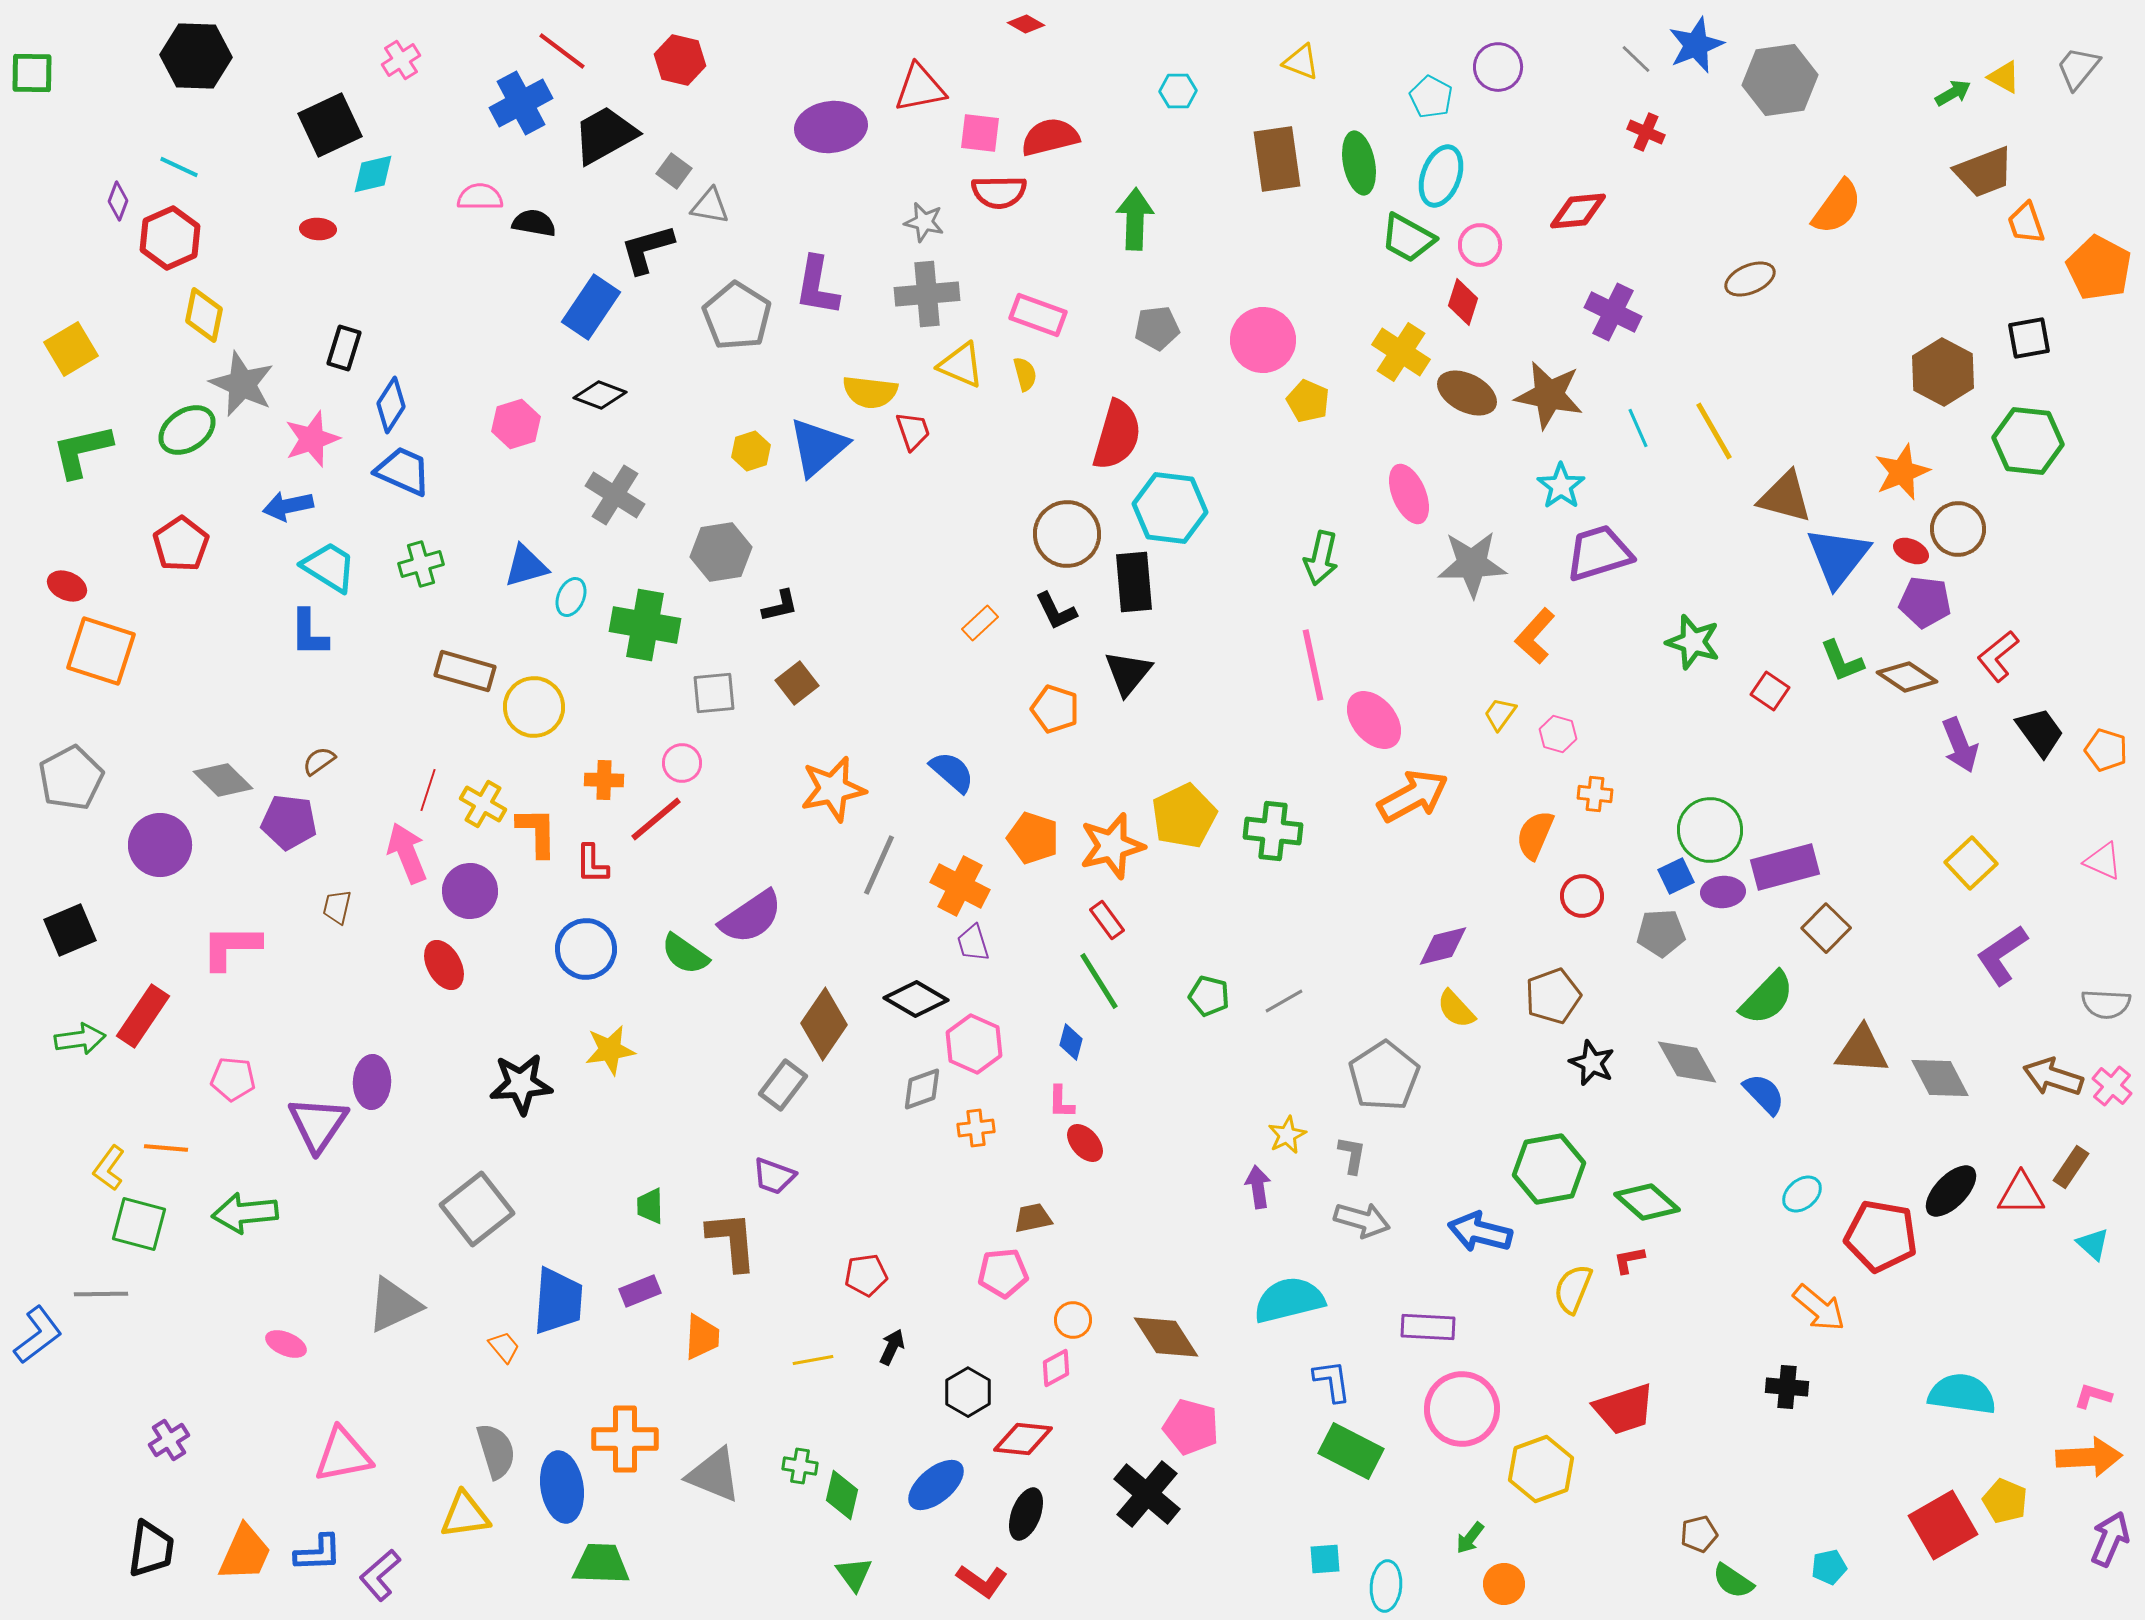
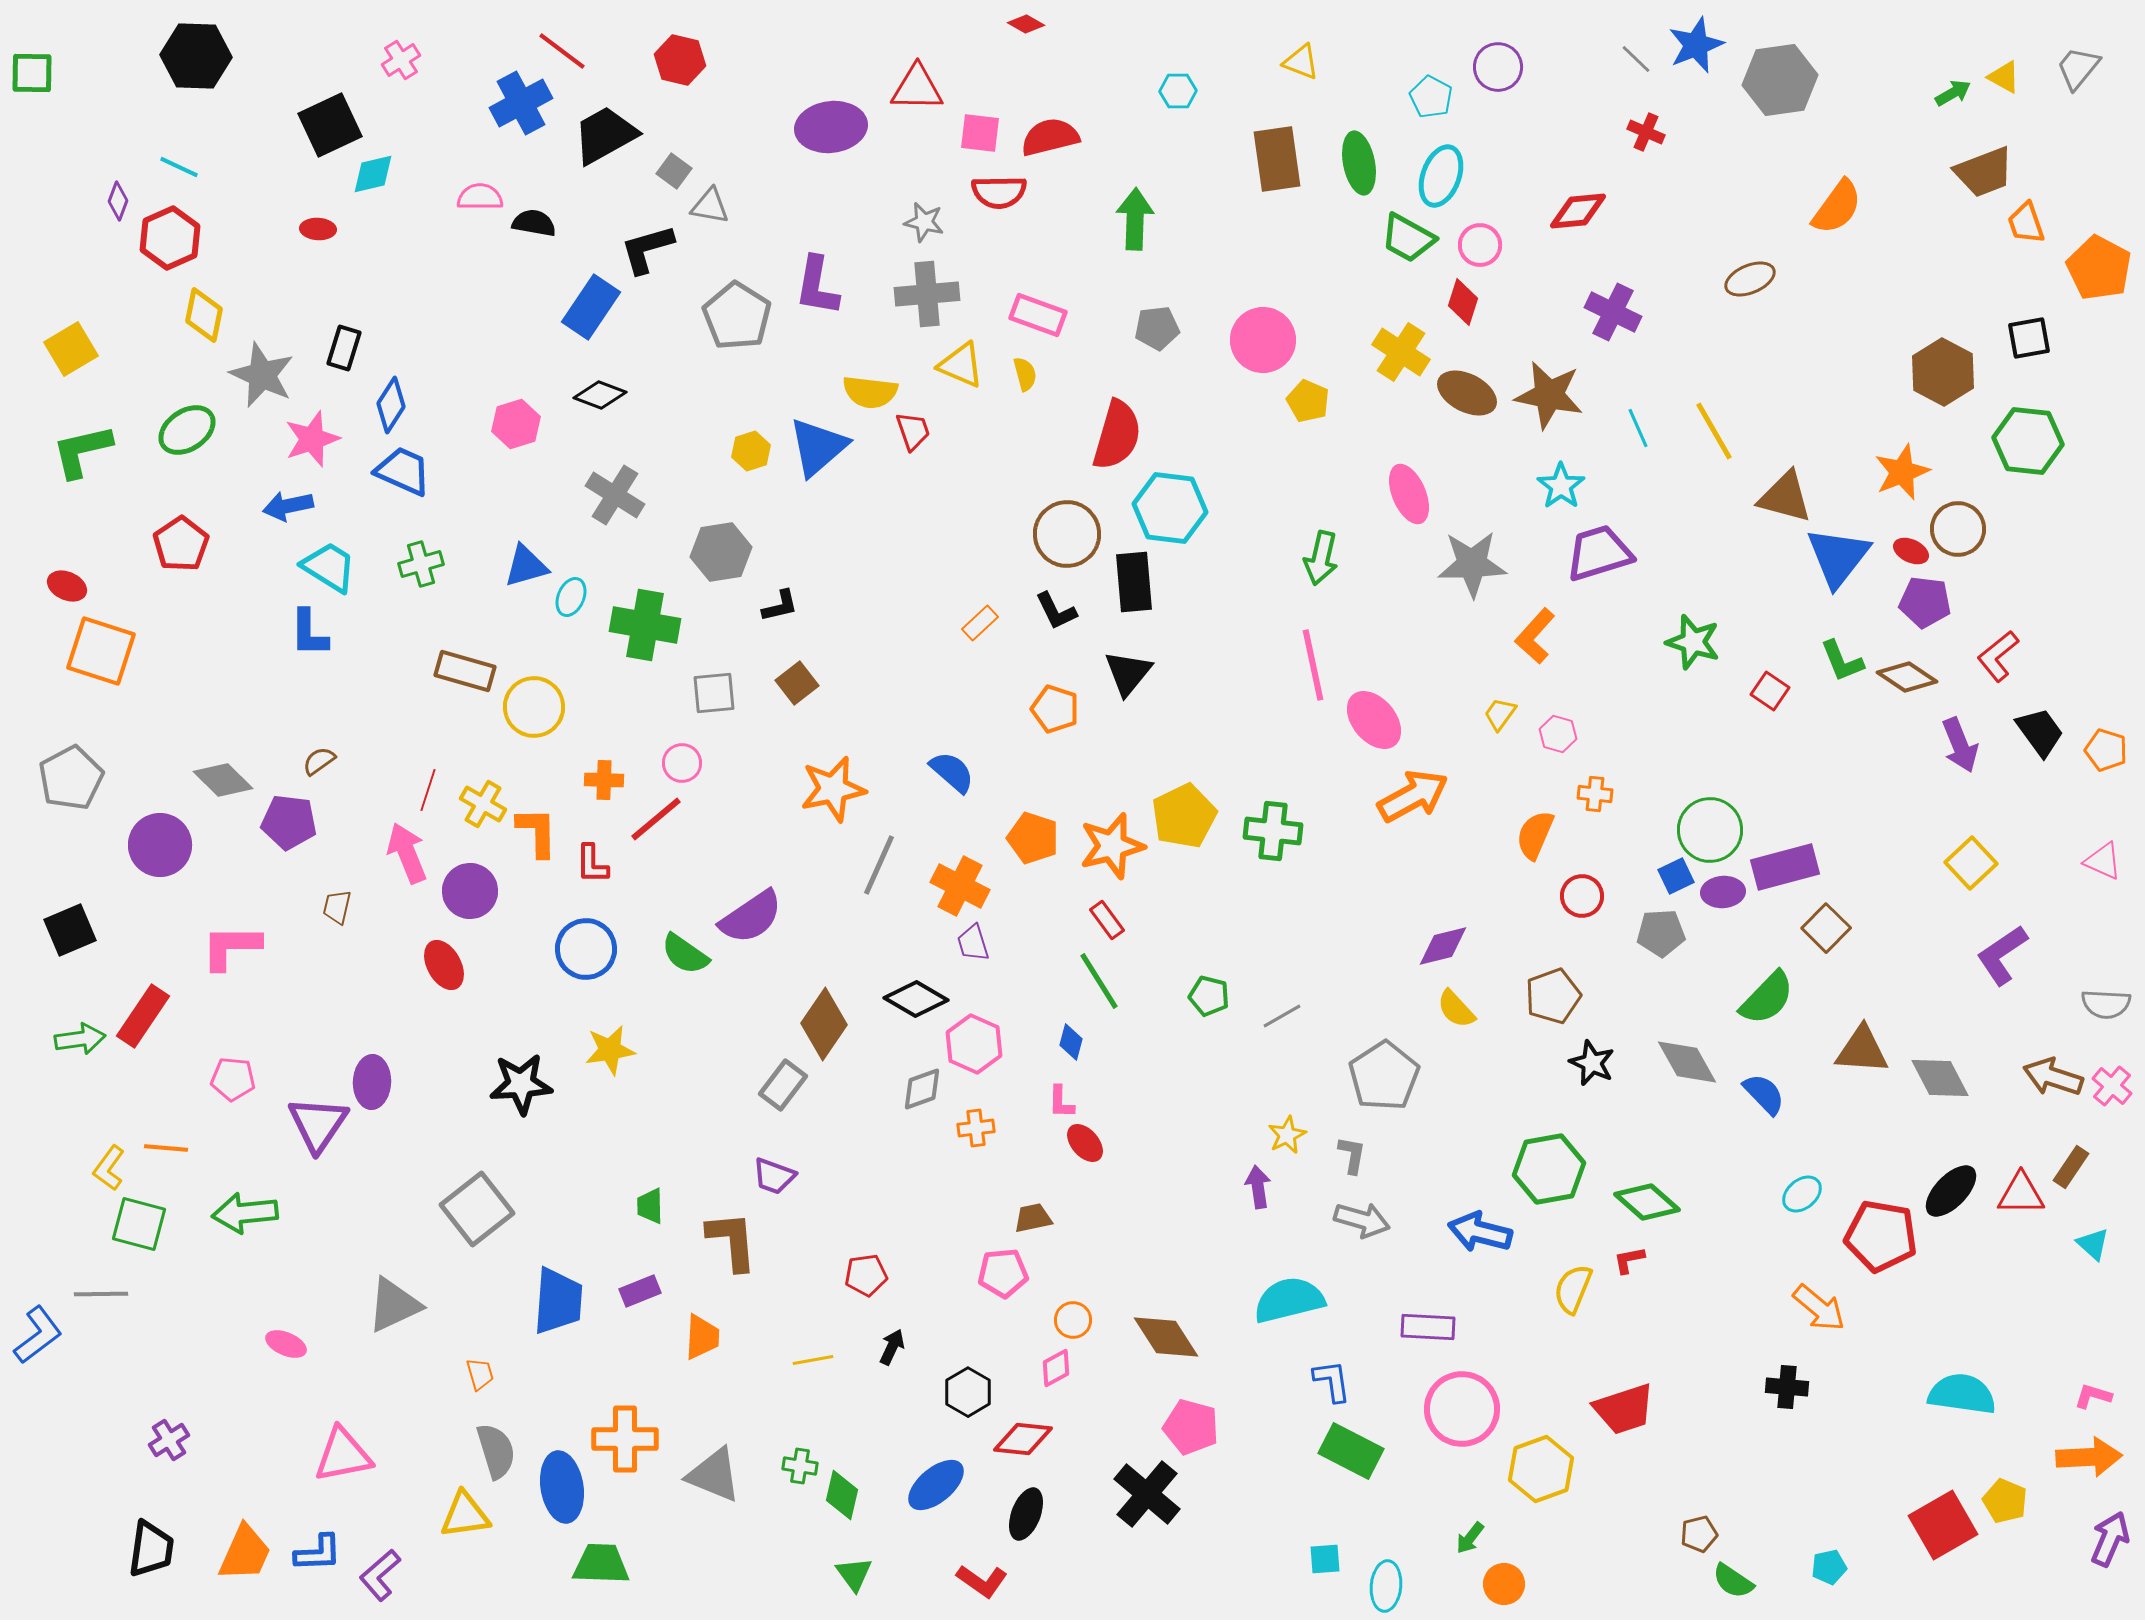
red triangle at (920, 88): moved 3 px left; rotated 12 degrees clockwise
gray star at (242, 384): moved 20 px right, 9 px up
gray line at (1284, 1001): moved 2 px left, 15 px down
orange trapezoid at (504, 1347): moved 24 px left, 27 px down; rotated 24 degrees clockwise
